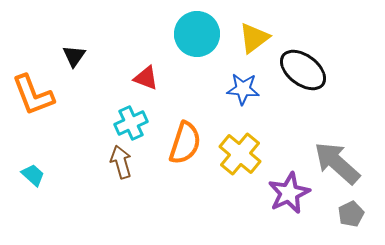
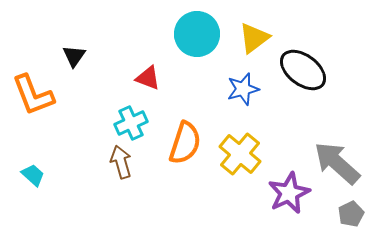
red triangle: moved 2 px right
blue star: rotated 20 degrees counterclockwise
